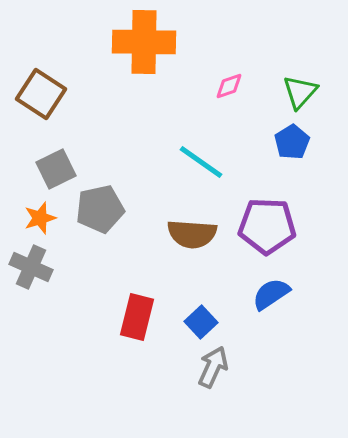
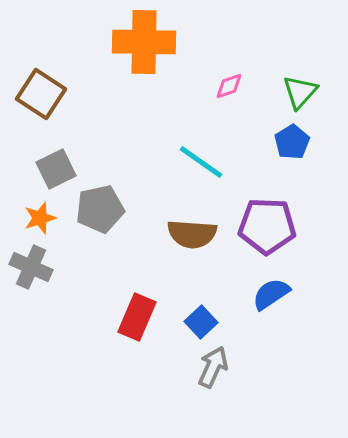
red rectangle: rotated 9 degrees clockwise
